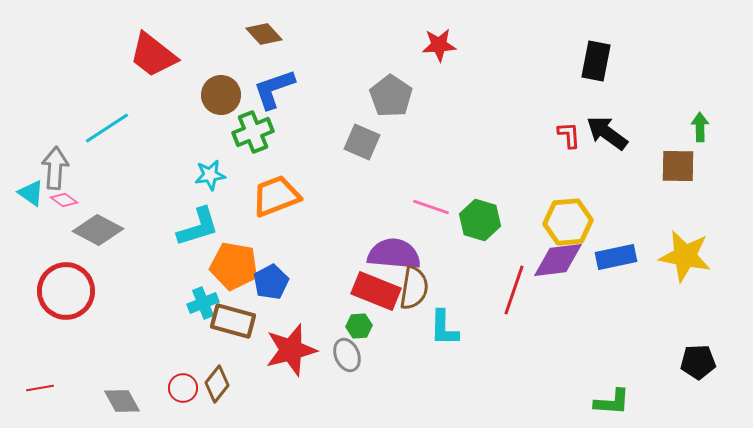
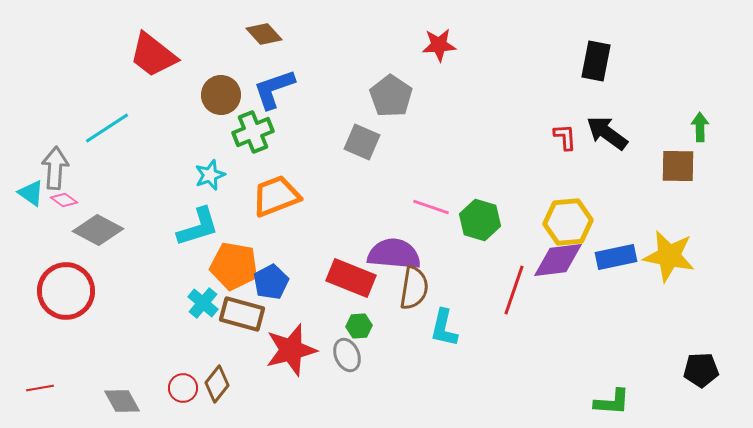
red L-shape at (569, 135): moved 4 px left, 2 px down
cyan star at (210, 175): rotated 12 degrees counterclockwise
yellow star at (685, 256): moved 16 px left
red rectangle at (376, 291): moved 25 px left, 13 px up
cyan cross at (203, 303): rotated 28 degrees counterclockwise
brown rectangle at (233, 321): moved 9 px right, 7 px up
cyan L-shape at (444, 328): rotated 12 degrees clockwise
black pentagon at (698, 362): moved 3 px right, 8 px down
